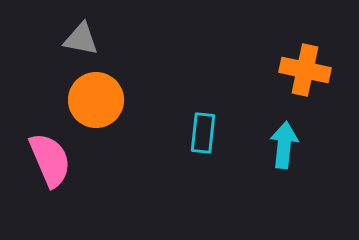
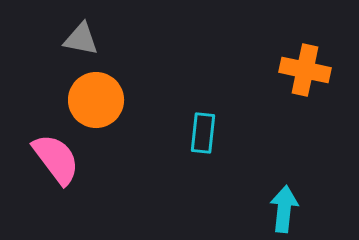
cyan arrow: moved 64 px down
pink semicircle: moved 6 px right, 1 px up; rotated 14 degrees counterclockwise
